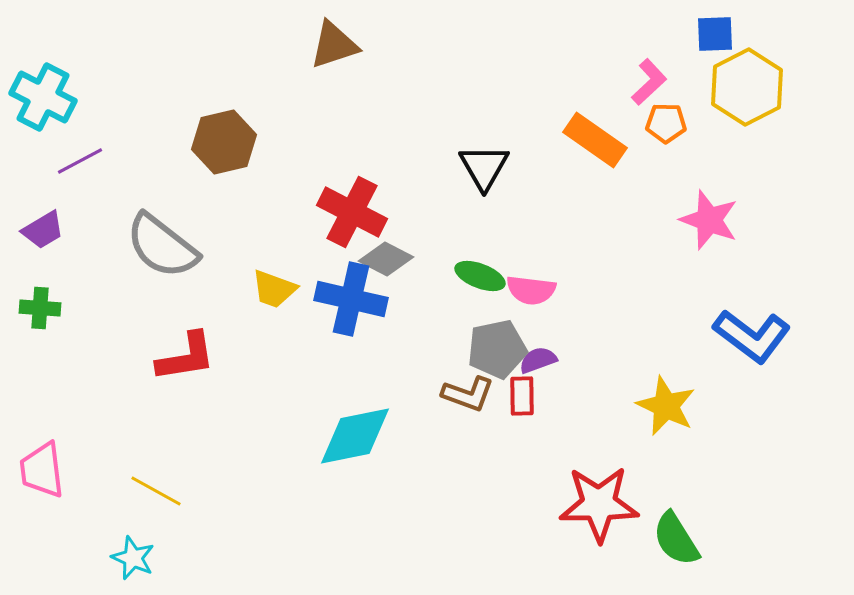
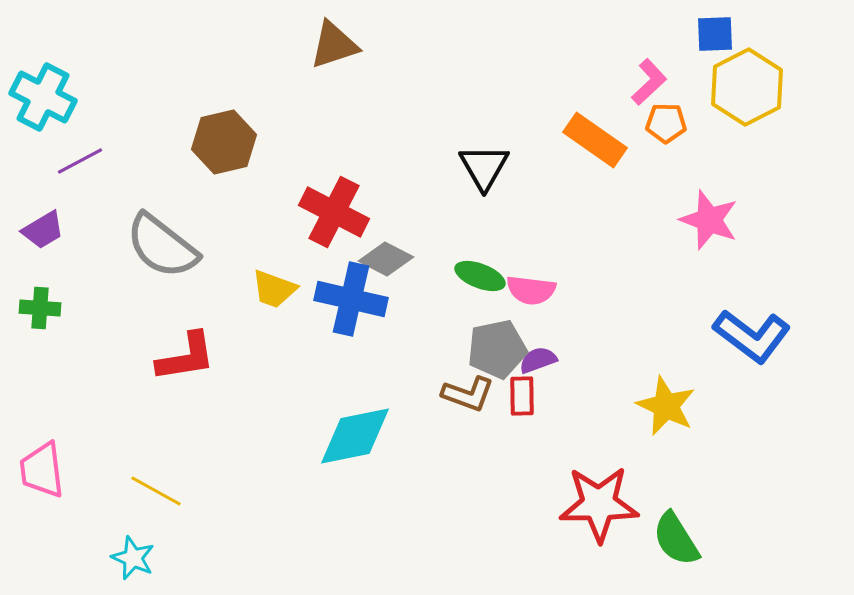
red cross: moved 18 px left
